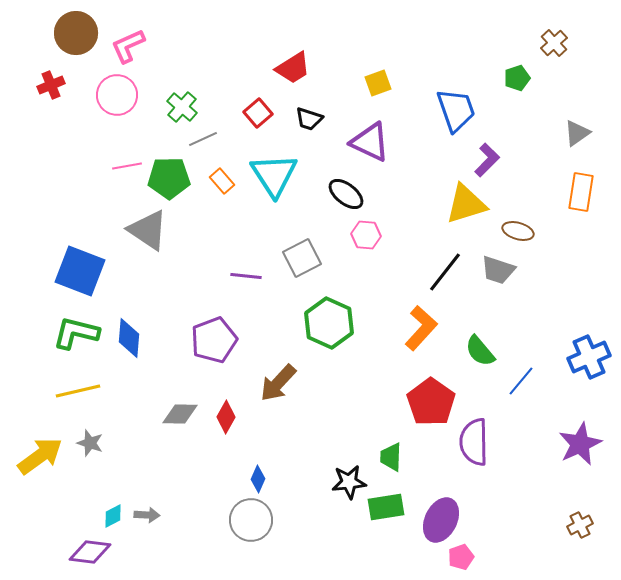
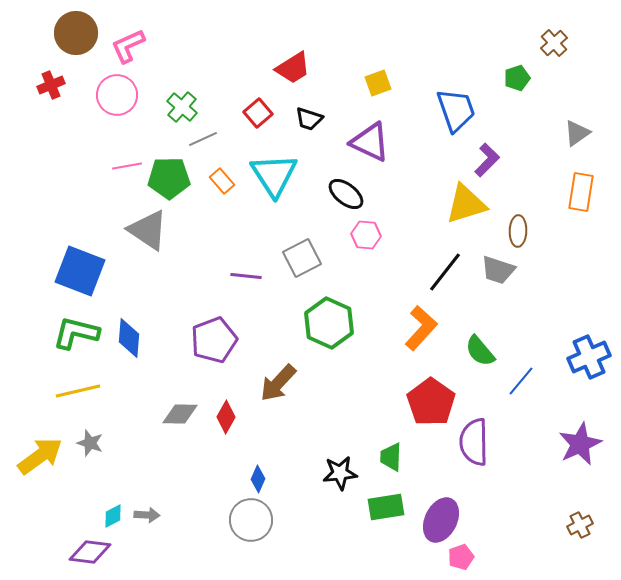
brown ellipse at (518, 231): rotated 76 degrees clockwise
black star at (349, 482): moved 9 px left, 9 px up
